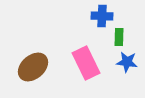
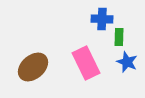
blue cross: moved 3 px down
blue star: rotated 15 degrees clockwise
